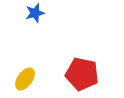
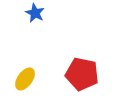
blue star: rotated 30 degrees counterclockwise
